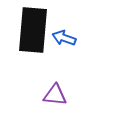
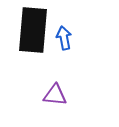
blue arrow: rotated 60 degrees clockwise
